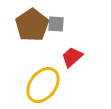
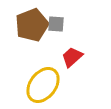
brown pentagon: rotated 12 degrees clockwise
